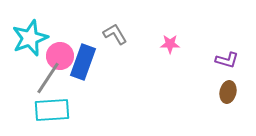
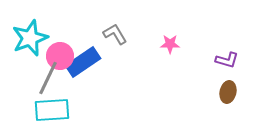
blue rectangle: rotated 36 degrees clockwise
gray line: rotated 8 degrees counterclockwise
